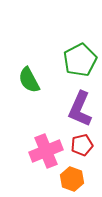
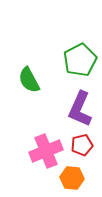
orange hexagon: moved 1 px up; rotated 15 degrees counterclockwise
